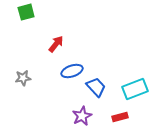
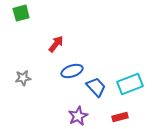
green square: moved 5 px left, 1 px down
cyan rectangle: moved 5 px left, 5 px up
purple star: moved 4 px left
